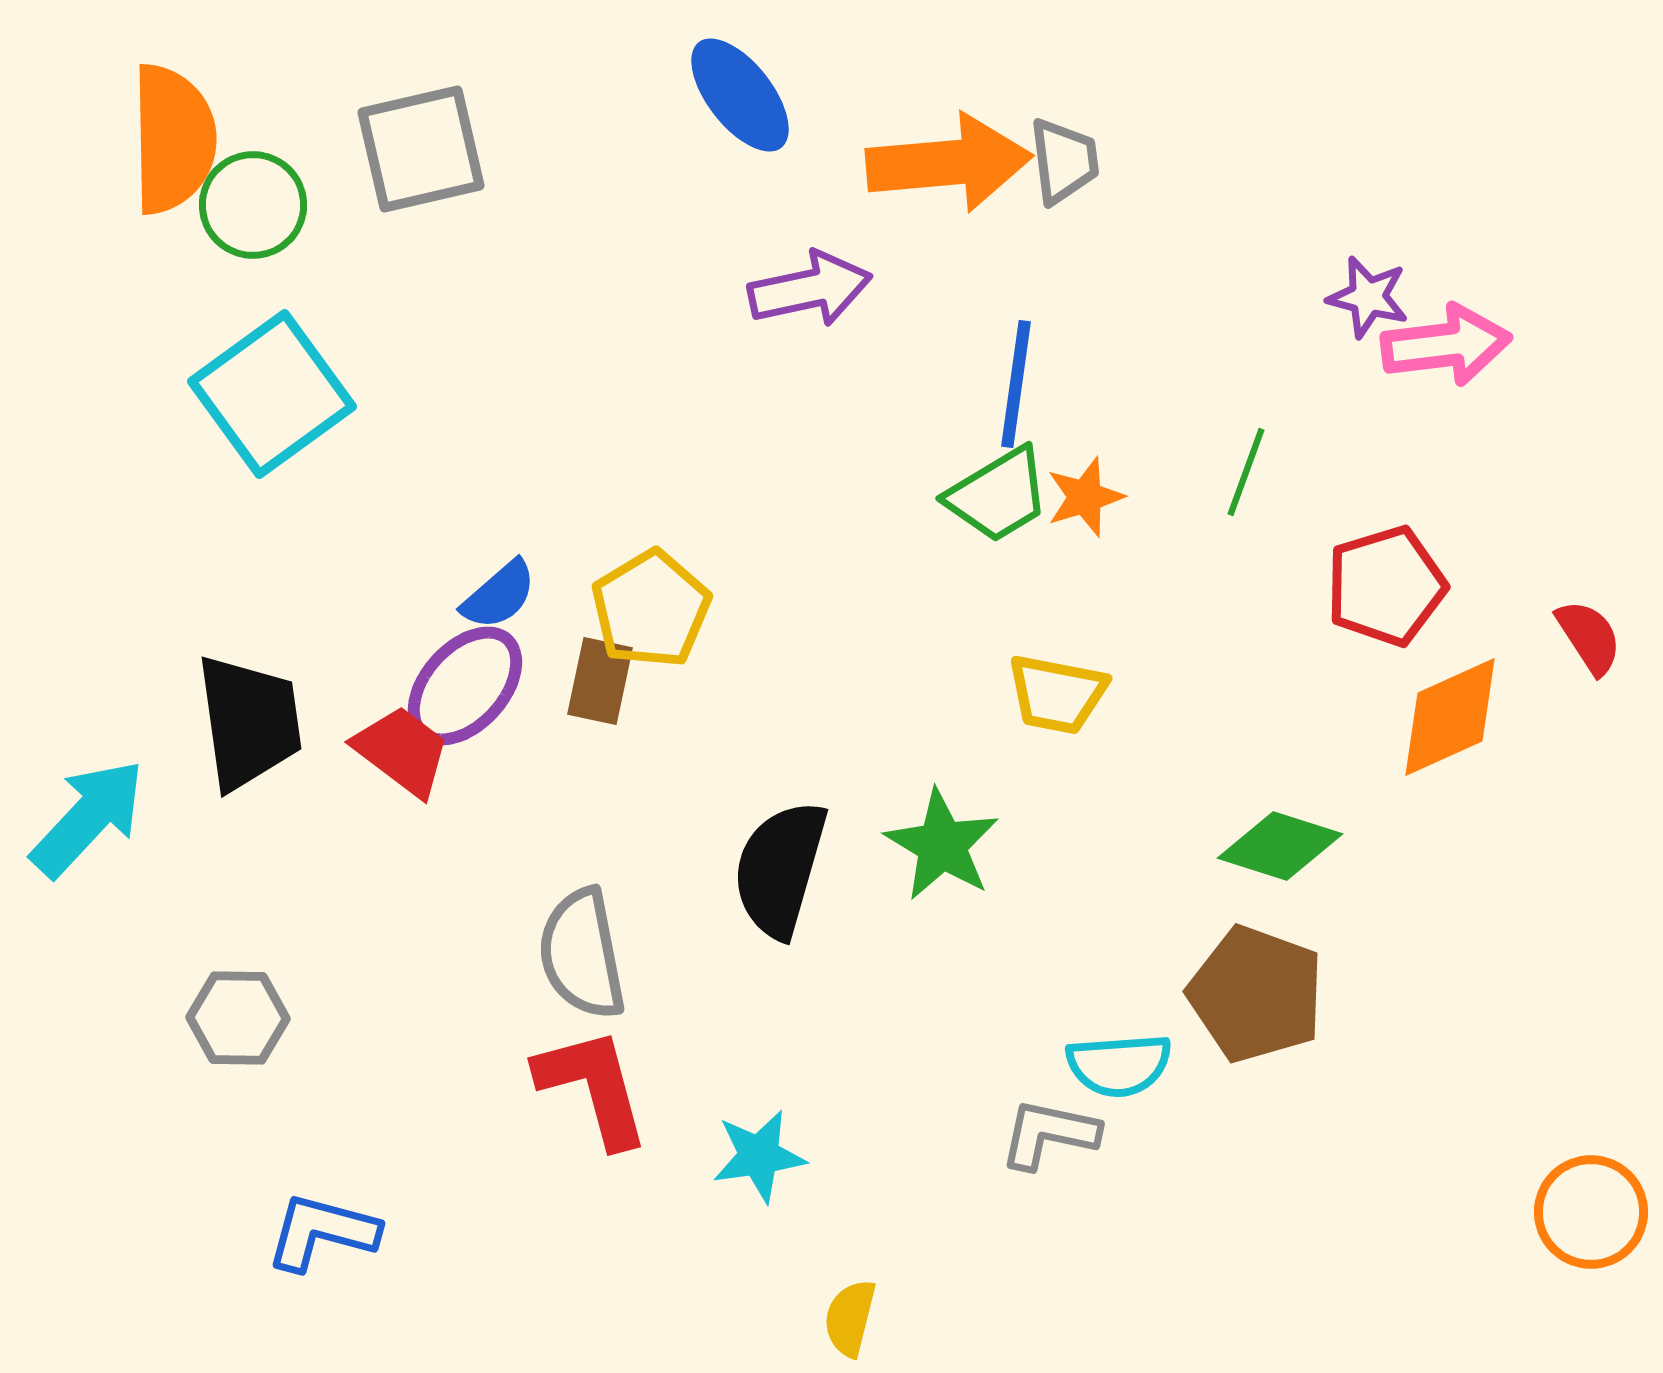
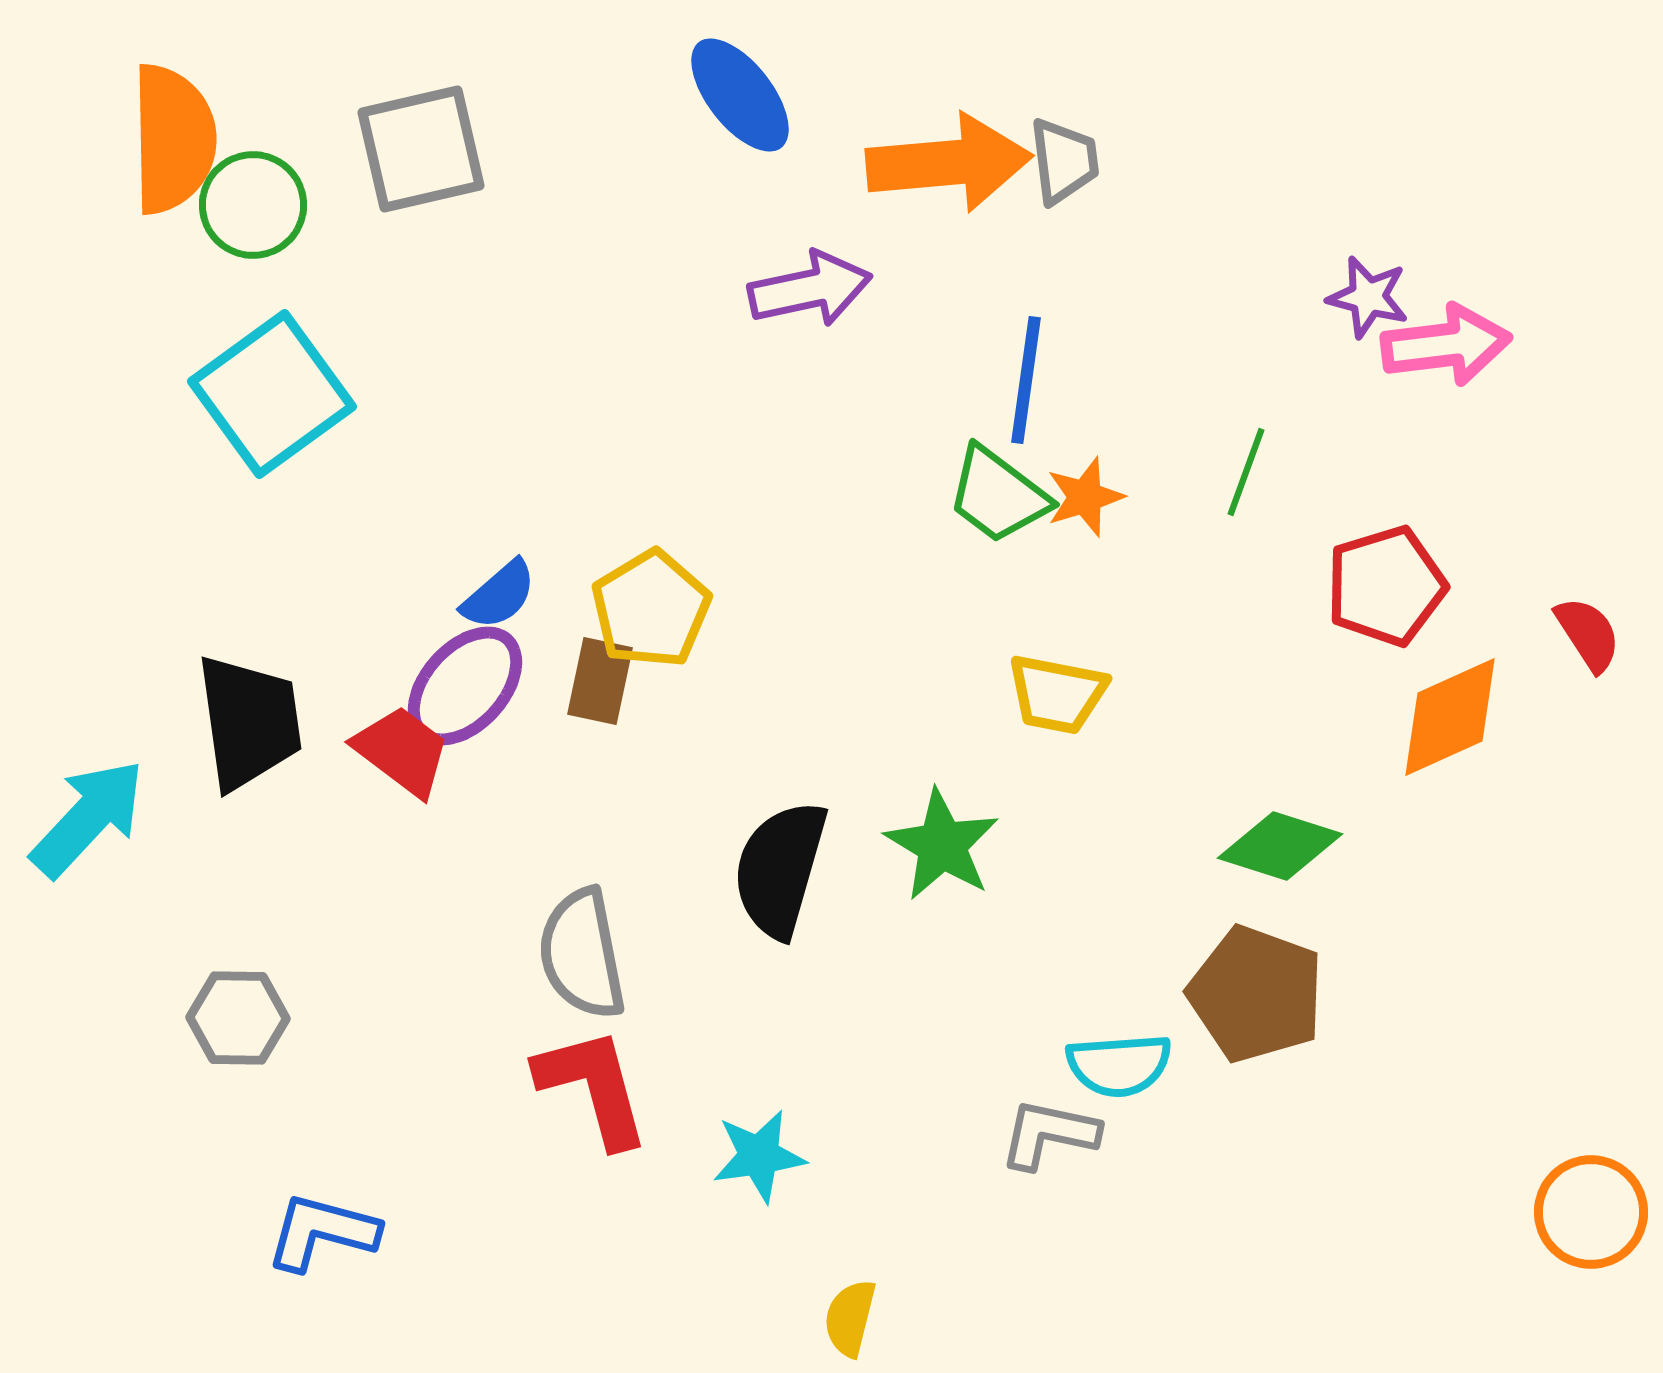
blue line: moved 10 px right, 4 px up
green trapezoid: rotated 68 degrees clockwise
red semicircle: moved 1 px left, 3 px up
